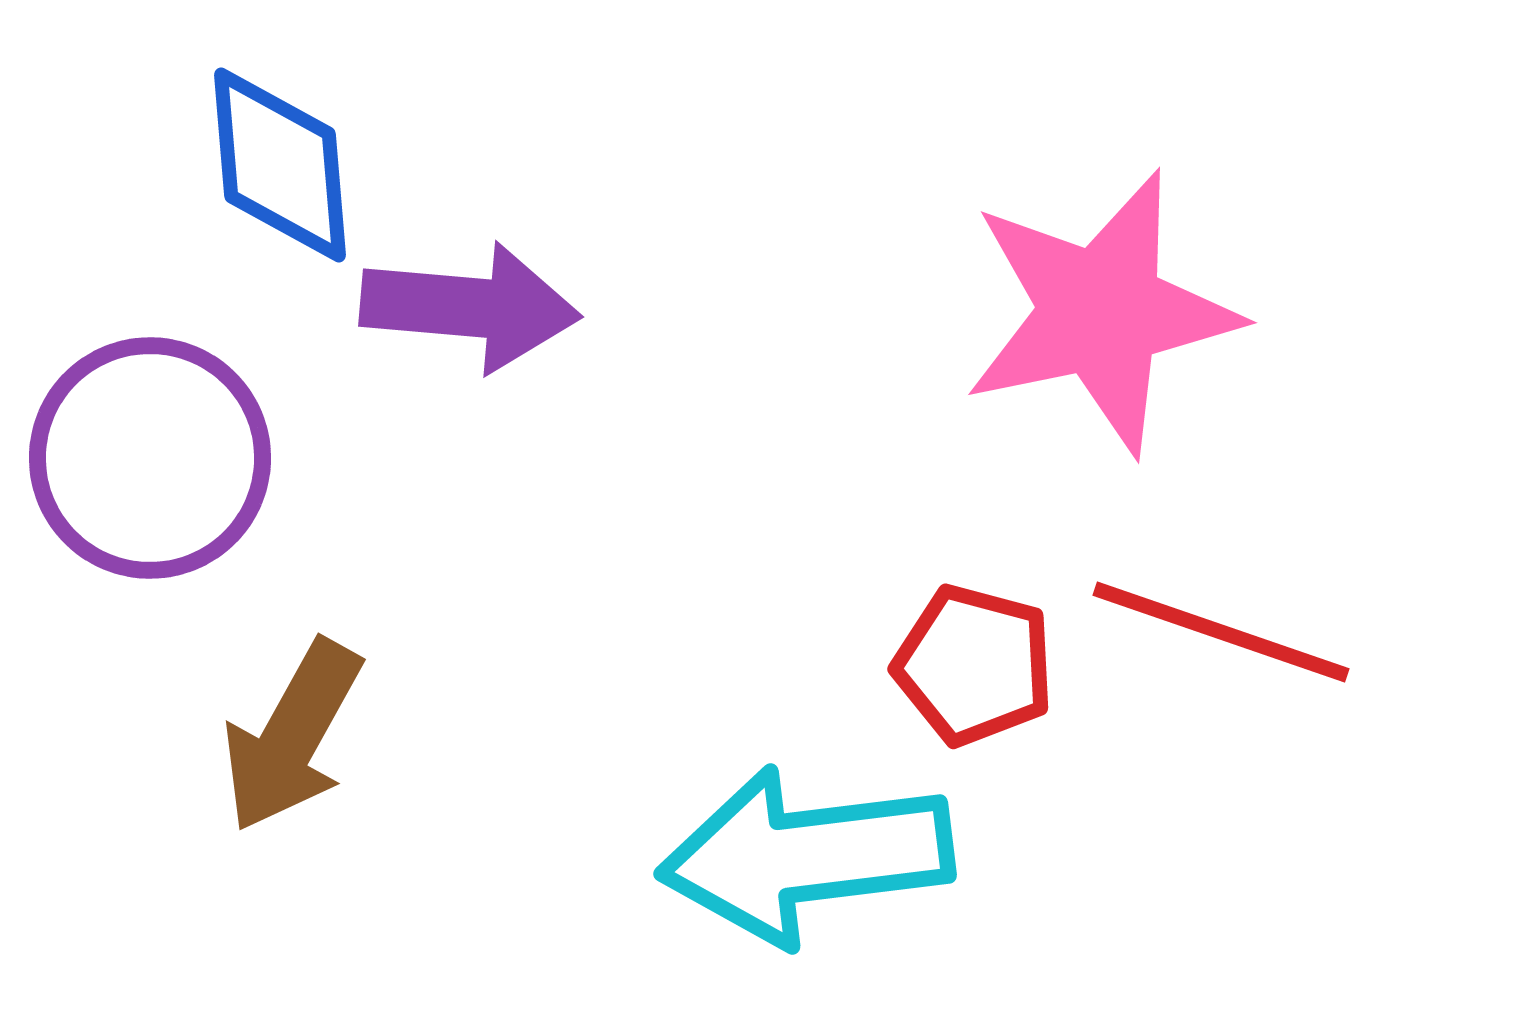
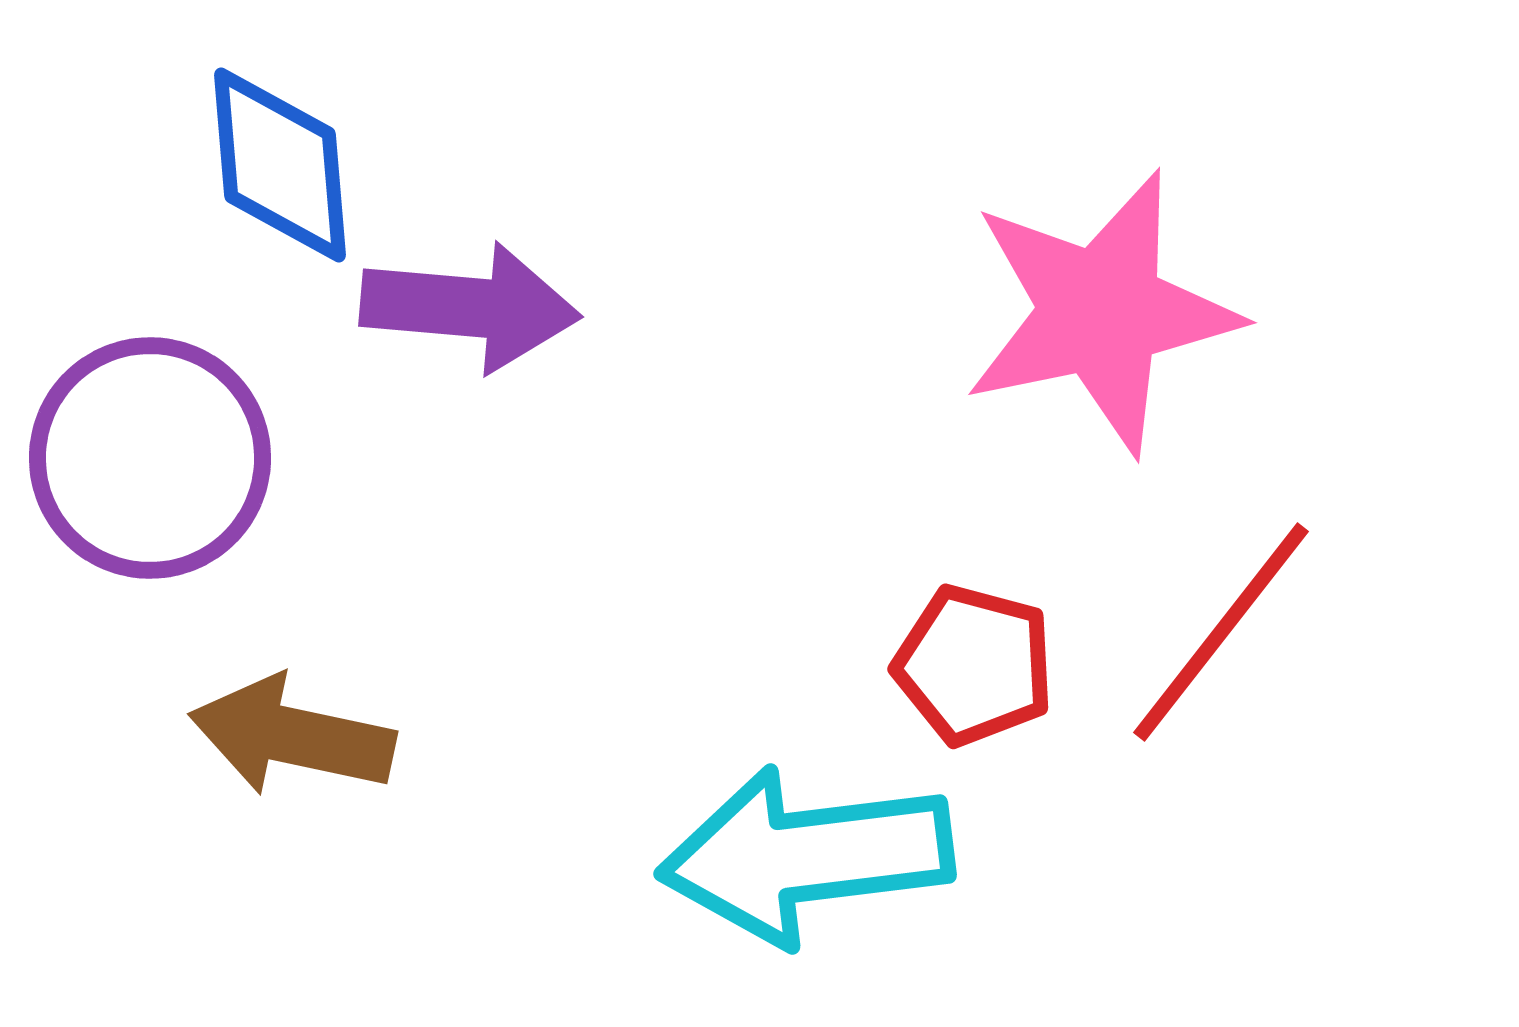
red line: rotated 71 degrees counterclockwise
brown arrow: rotated 73 degrees clockwise
